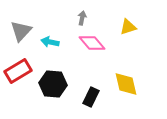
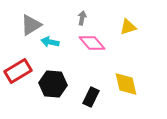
gray triangle: moved 10 px right, 6 px up; rotated 15 degrees clockwise
